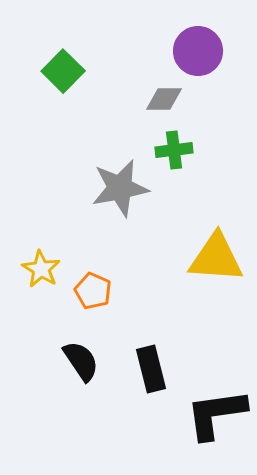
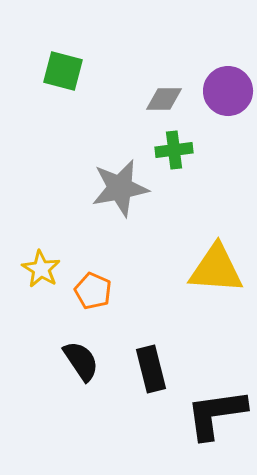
purple circle: moved 30 px right, 40 px down
green square: rotated 30 degrees counterclockwise
yellow triangle: moved 11 px down
